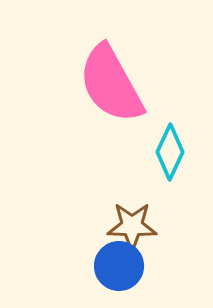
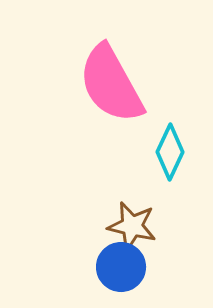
brown star: rotated 12 degrees clockwise
blue circle: moved 2 px right, 1 px down
